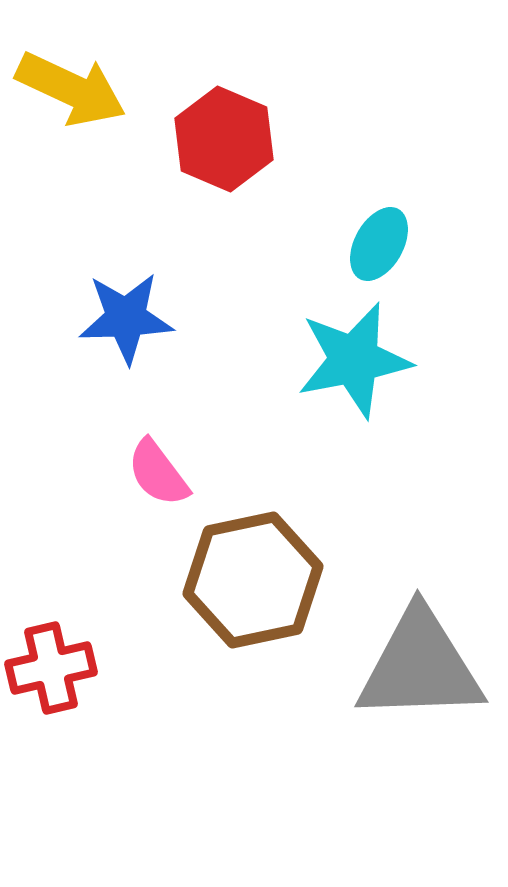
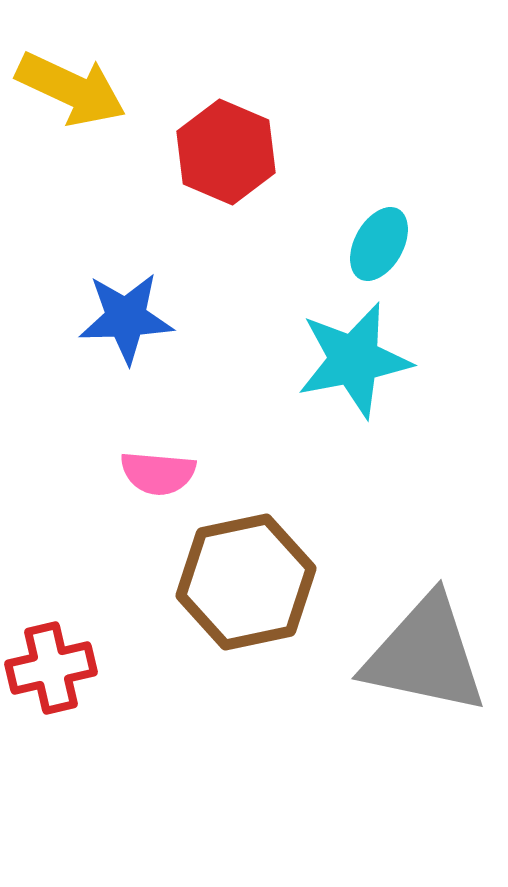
red hexagon: moved 2 px right, 13 px down
pink semicircle: rotated 48 degrees counterclockwise
brown hexagon: moved 7 px left, 2 px down
gray triangle: moved 5 px right, 11 px up; rotated 14 degrees clockwise
